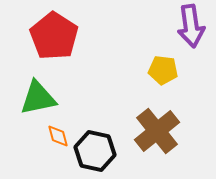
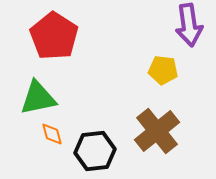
purple arrow: moved 2 px left, 1 px up
orange diamond: moved 6 px left, 2 px up
black hexagon: rotated 18 degrees counterclockwise
